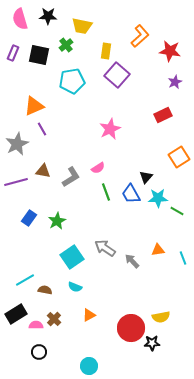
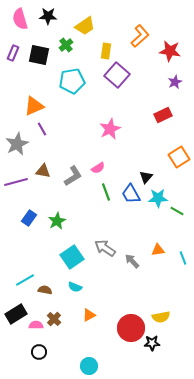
yellow trapezoid at (82, 26): moved 3 px right; rotated 45 degrees counterclockwise
gray L-shape at (71, 177): moved 2 px right, 1 px up
